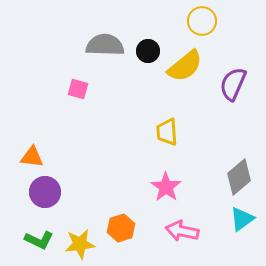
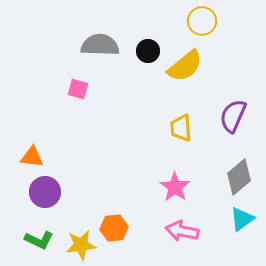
gray semicircle: moved 5 px left
purple semicircle: moved 32 px down
yellow trapezoid: moved 14 px right, 4 px up
pink star: moved 9 px right
orange hexagon: moved 7 px left; rotated 12 degrees clockwise
yellow star: moved 1 px right, 1 px down
